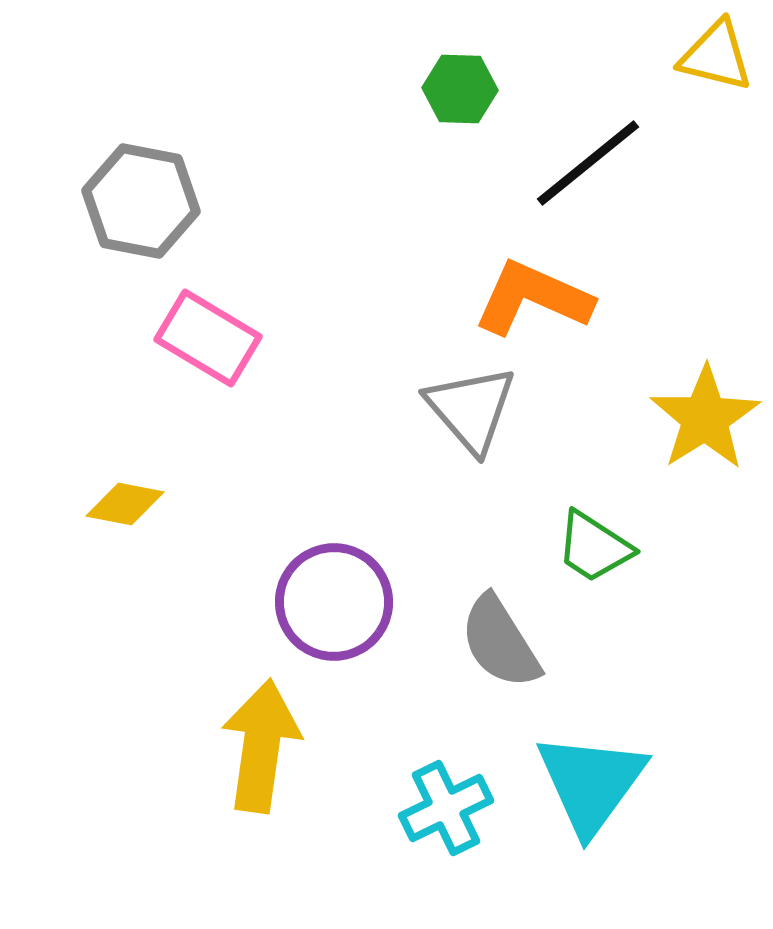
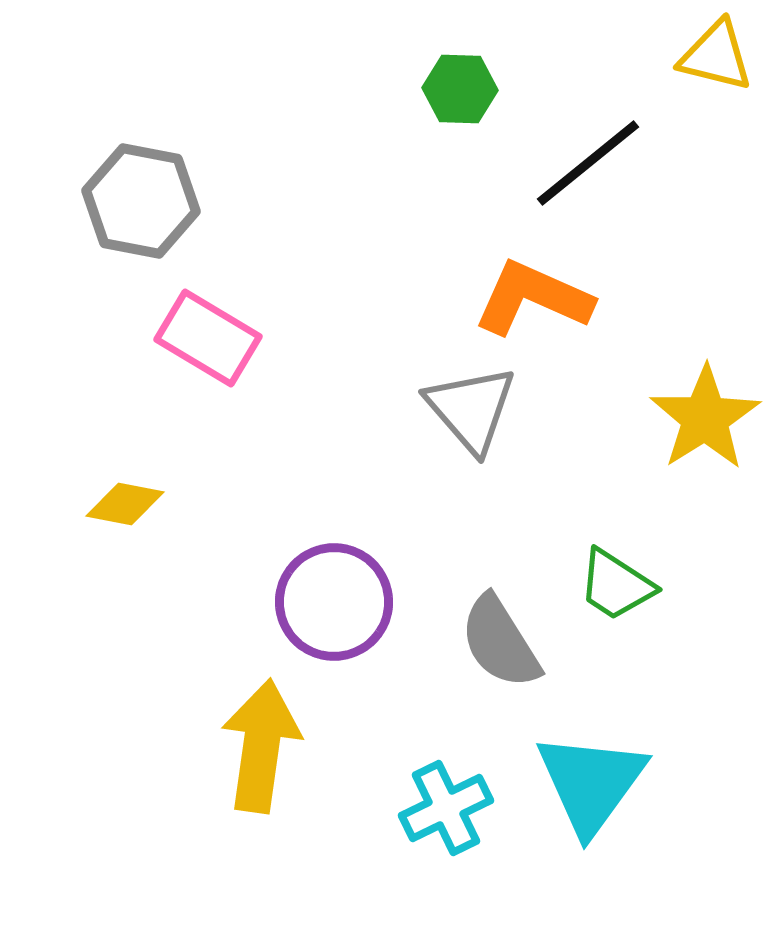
green trapezoid: moved 22 px right, 38 px down
